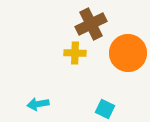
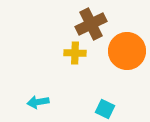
orange circle: moved 1 px left, 2 px up
cyan arrow: moved 2 px up
